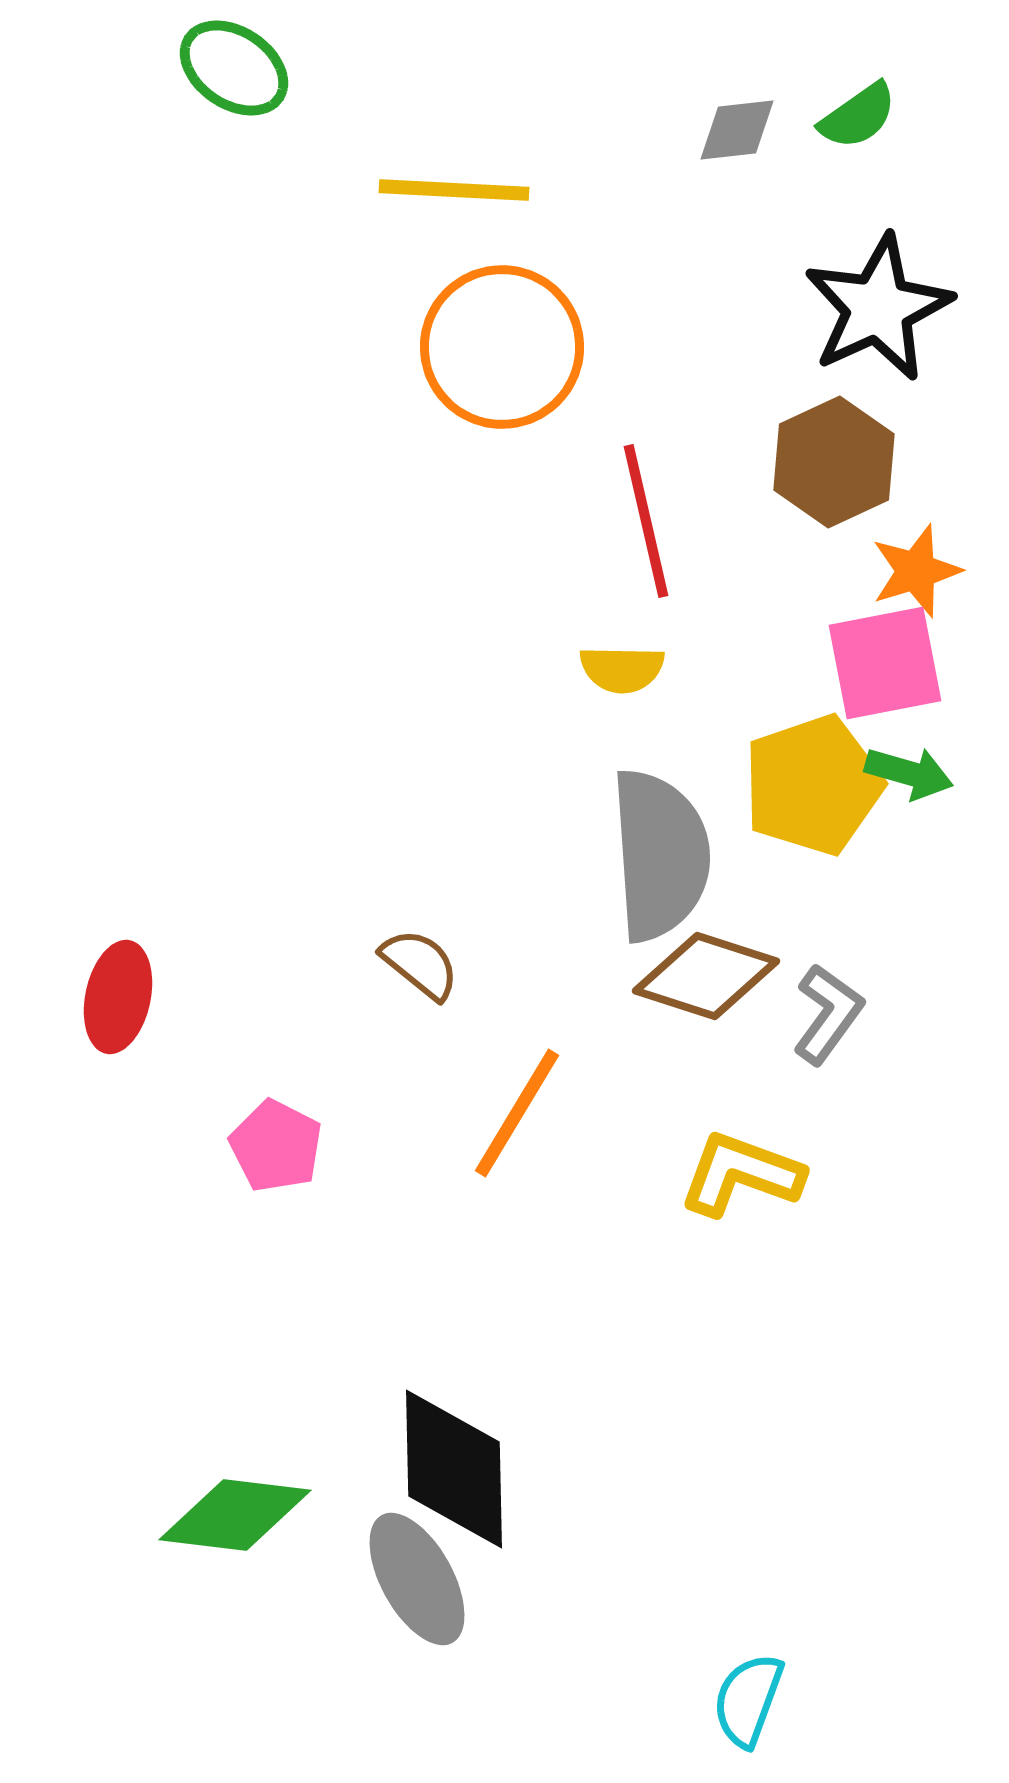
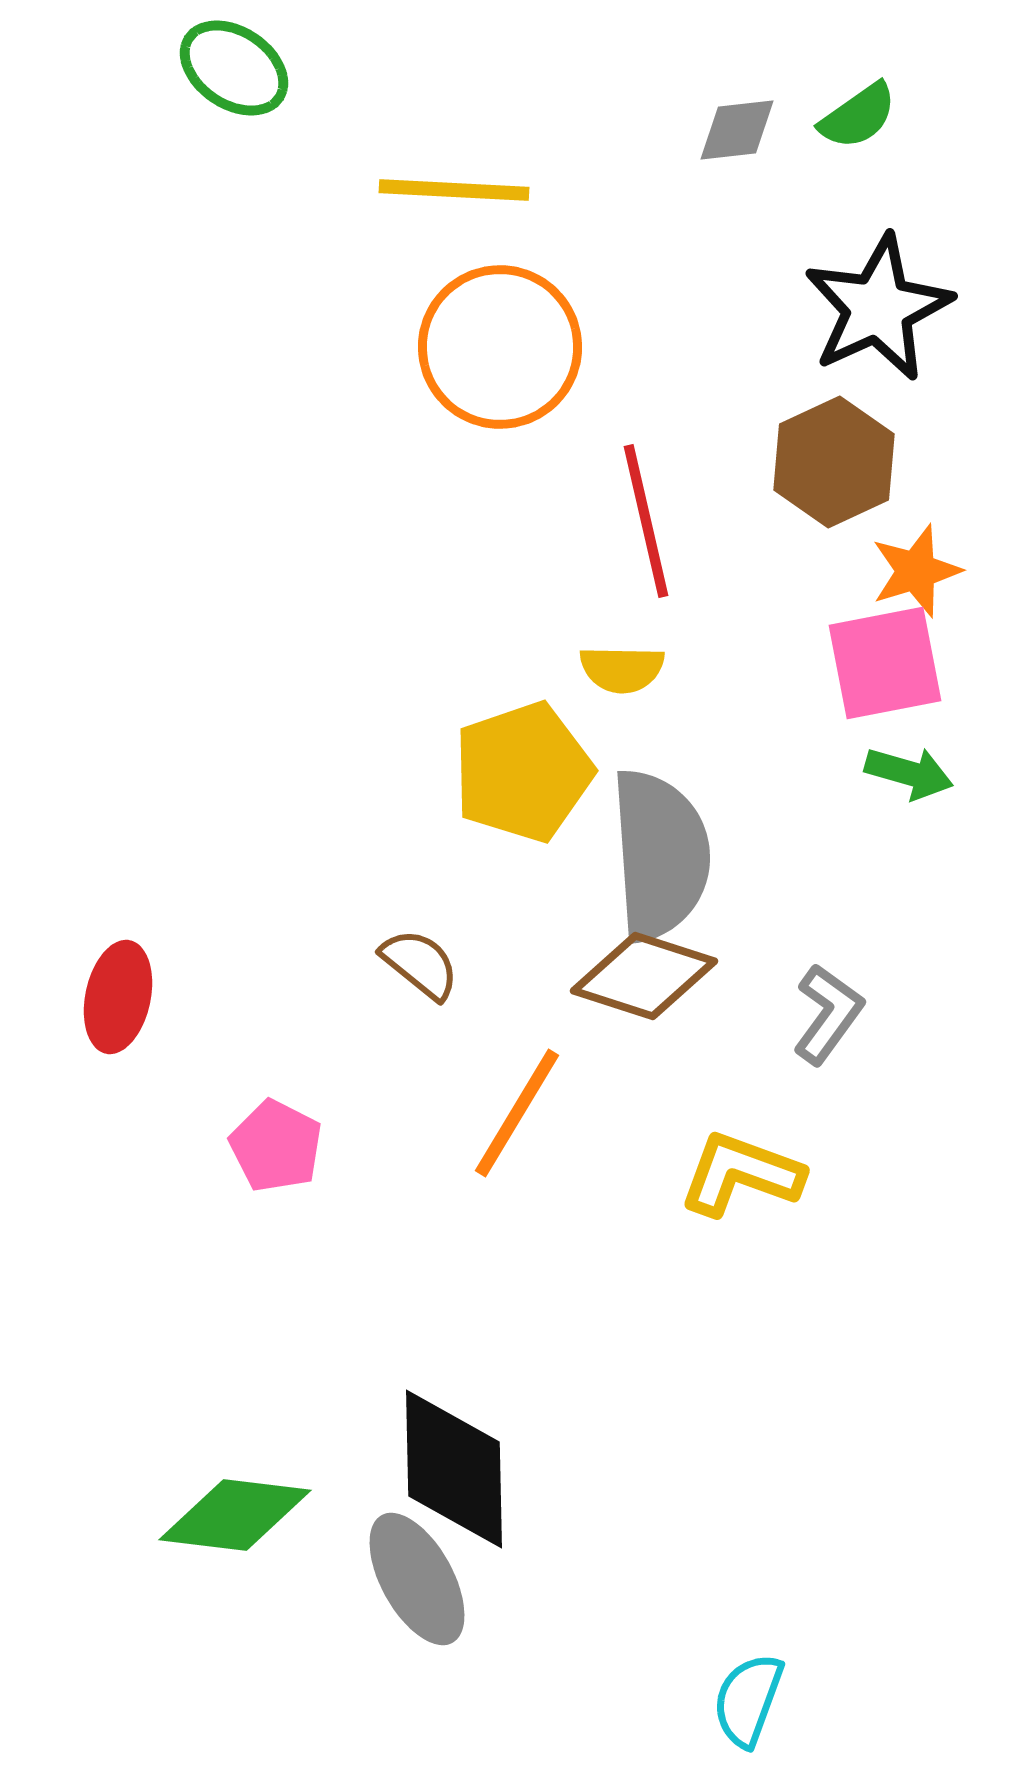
orange circle: moved 2 px left
yellow pentagon: moved 290 px left, 13 px up
brown diamond: moved 62 px left
